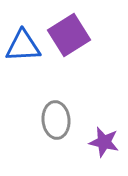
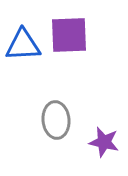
purple square: rotated 30 degrees clockwise
blue triangle: moved 1 px up
